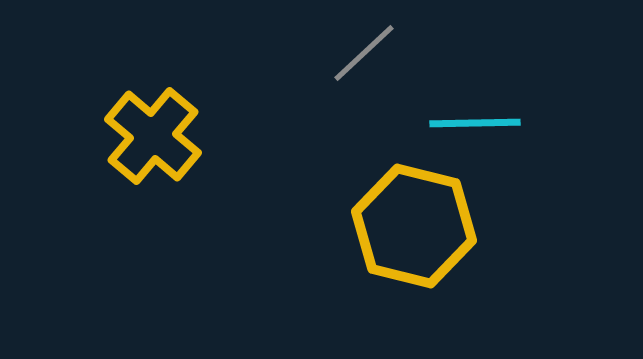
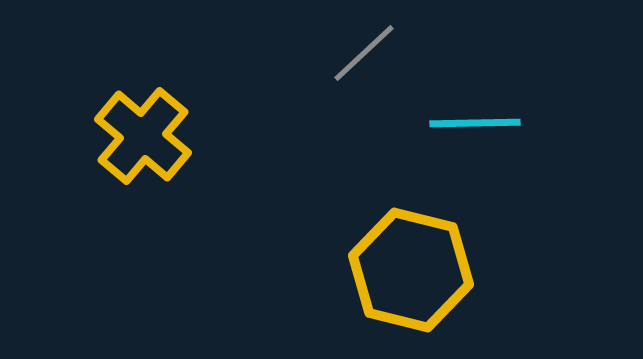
yellow cross: moved 10 px left
yellow hexagon: moved 3 px left, 44 px down
